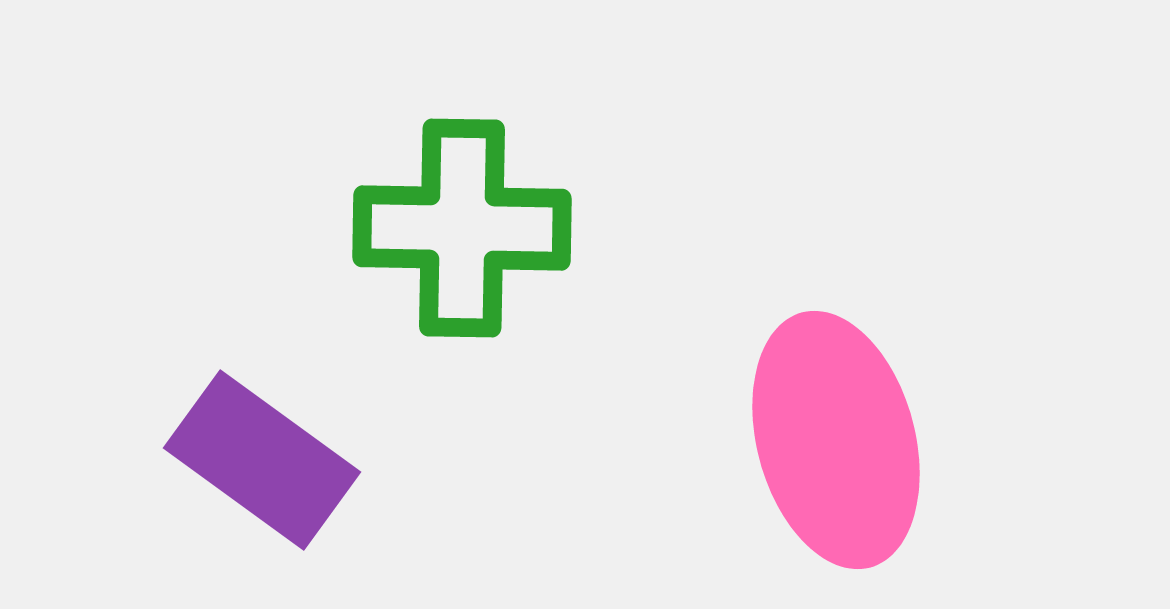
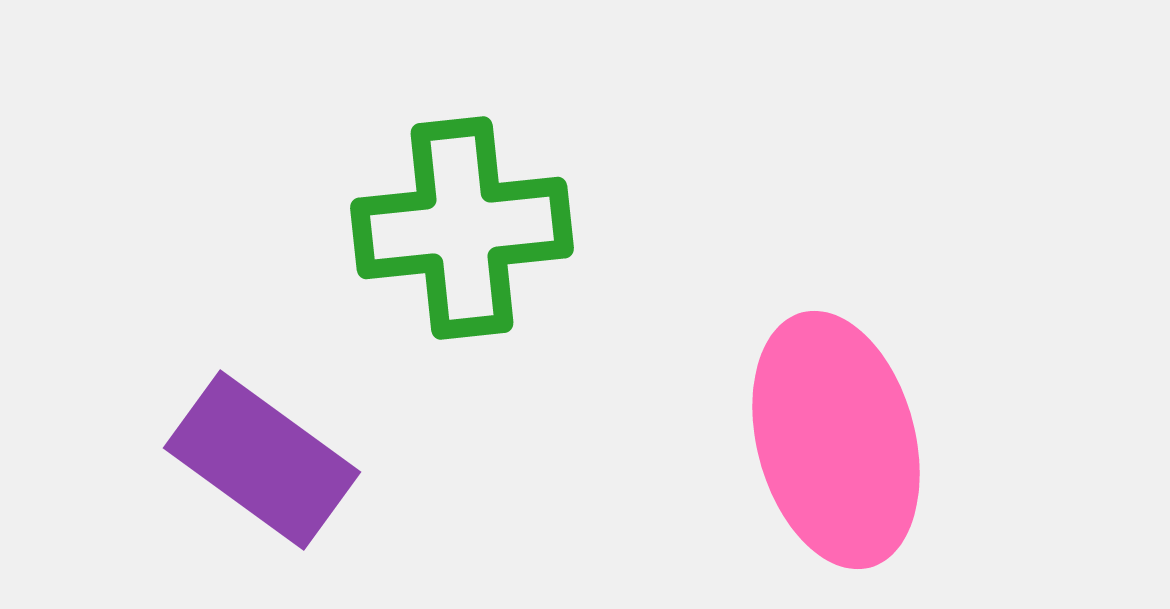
green cross: rotated 7 degrees counterclockwise
